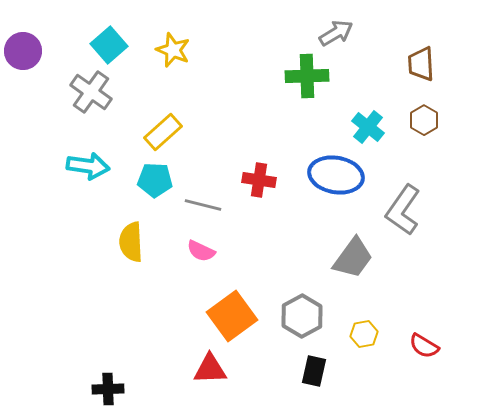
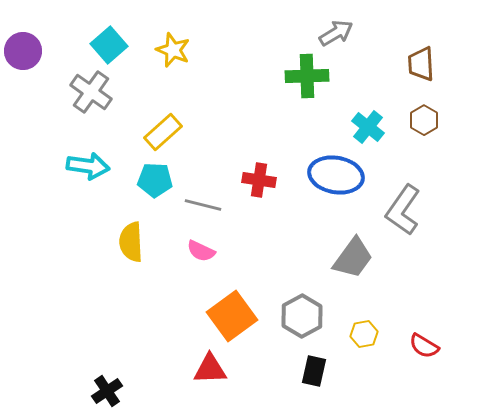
black cross: moved 1 px left, 2 px down; rotated 32 degrees counterclockwise
